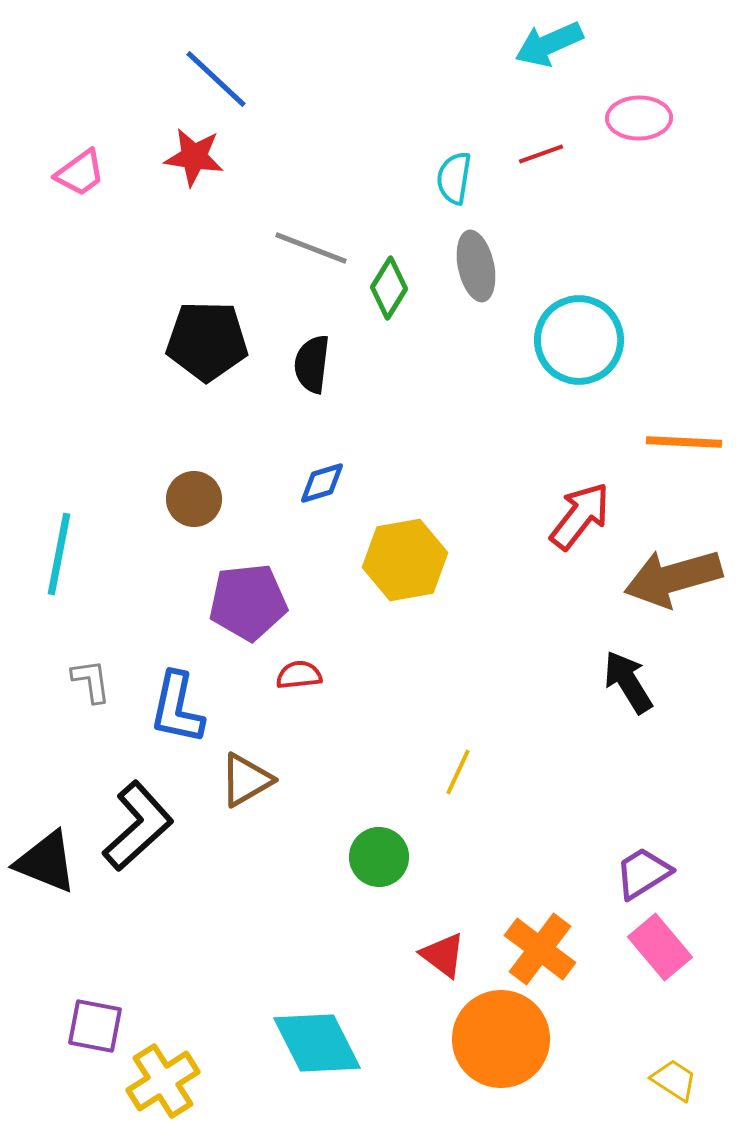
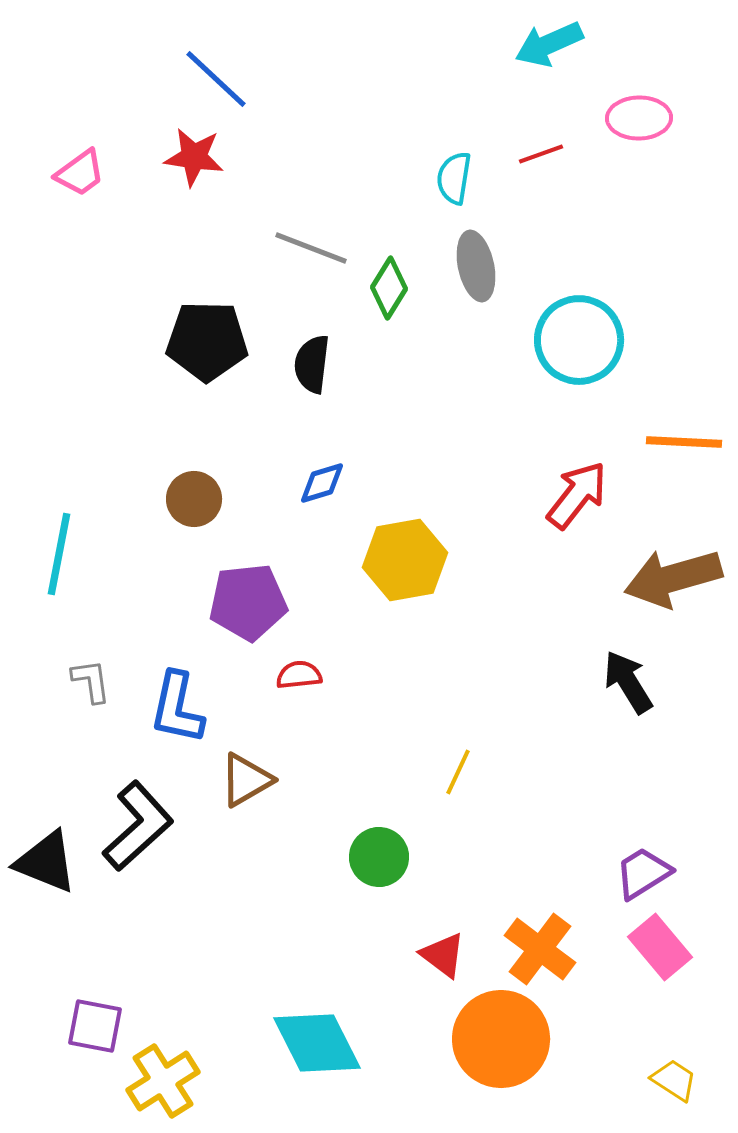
red arrow: moved 3 px left, 21 px up
